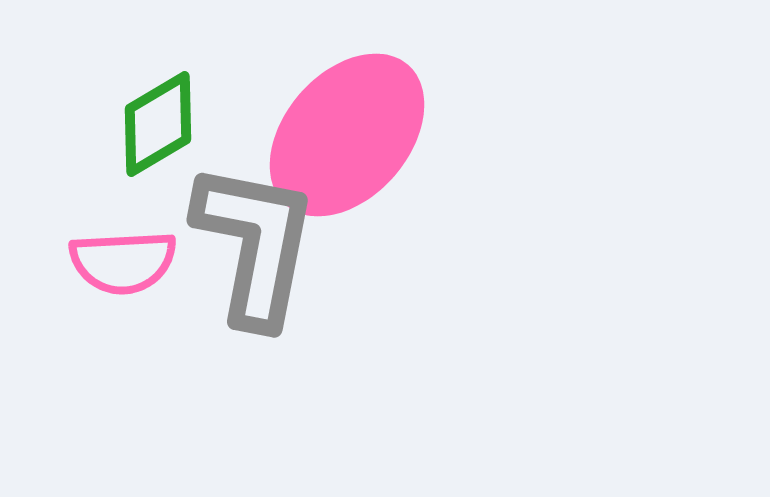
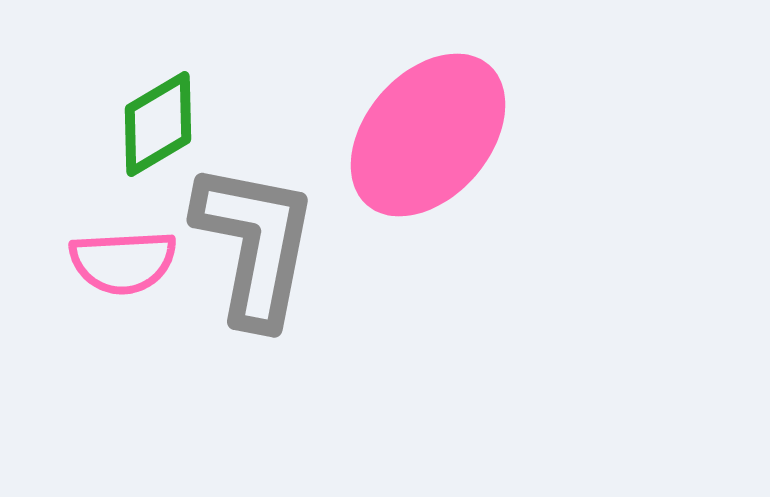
pink ellipse: moved 81 px right
